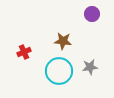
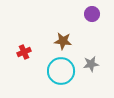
gray star: moved 1 px right, 3 px up
cyan circle: moved 2 px right
